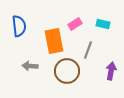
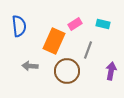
orange rectangle: rotated 35 degrees clockwise
